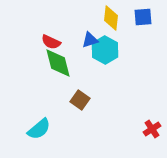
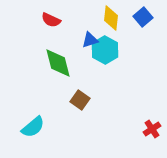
blue square: rotated 36 degrees counterclockwise
red semicircle: moved 22 px up
cyan semicircle: moved 6 px left, 2 px up
